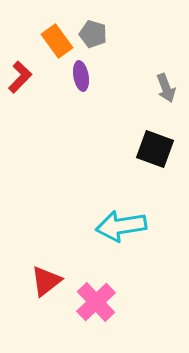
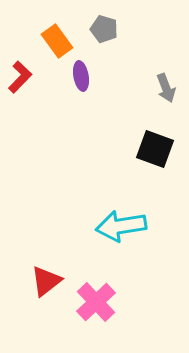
gray pentagon: moved 11 px right, 5 px up
